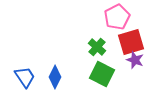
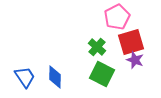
blue diamond: rotated 25 degrees counterclockwise
